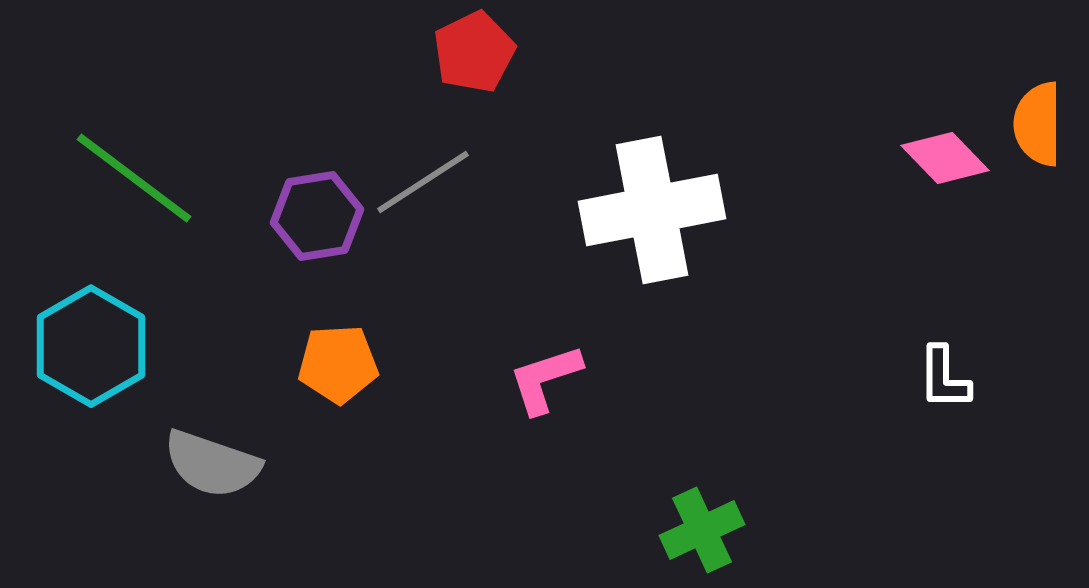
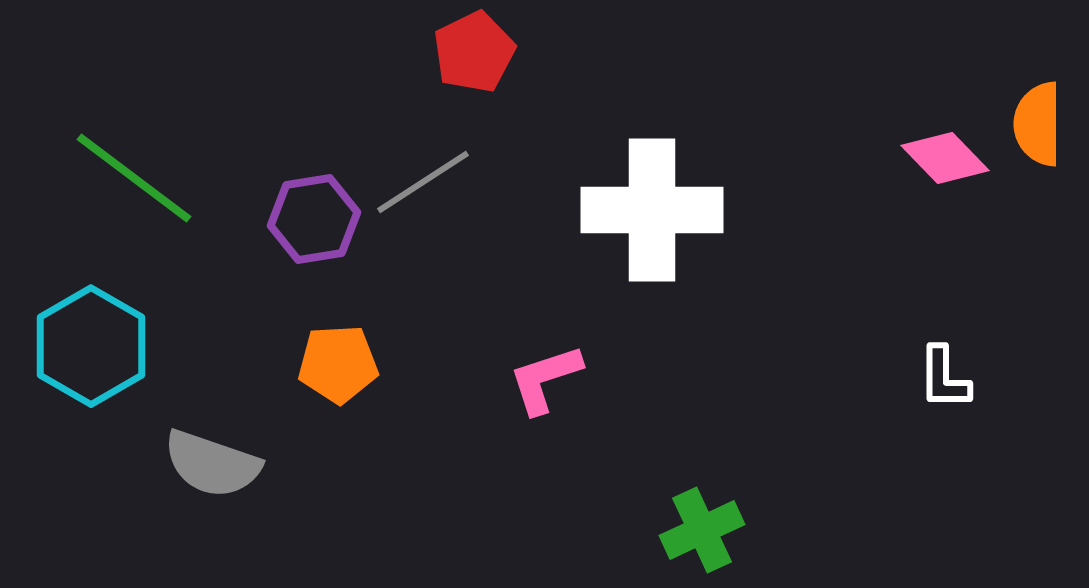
white cross: rotated 11 degrees clockwise
purple hexagon: moved 3 px left, 3 px down
